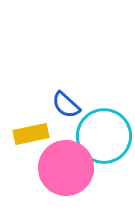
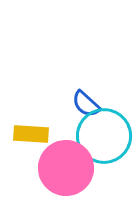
blue semicircle: moved 20 px right, 1 px up
yellow rectangle: rotated 16 degrees clockwise
